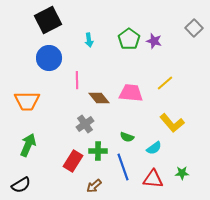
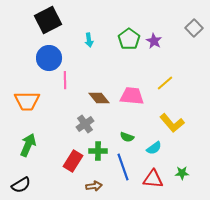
purple star: rotated 14 degrees clockwise
pink line: moved 12 px left
pink trapezoid: moved 1 px right, 3 px down
brown arrow: rotated 147 degrees counterclockwise
